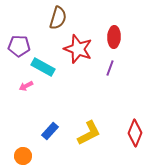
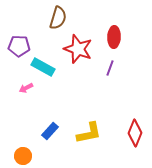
pink arrow: moved 2 px down
yellow L-shape: rotated 16 degrees clockwise
